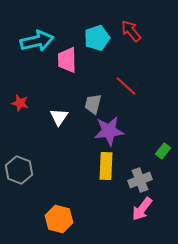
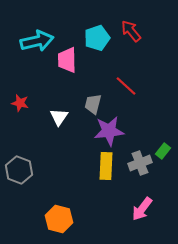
gray cross: moved 17 px up
